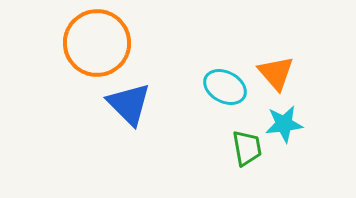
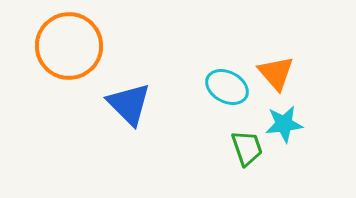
orange circle: moved 28 px left, 3 px down
cyan ellipse: moved 2 px right
green trapezoid: rotated 9 degrees counterclockwise
